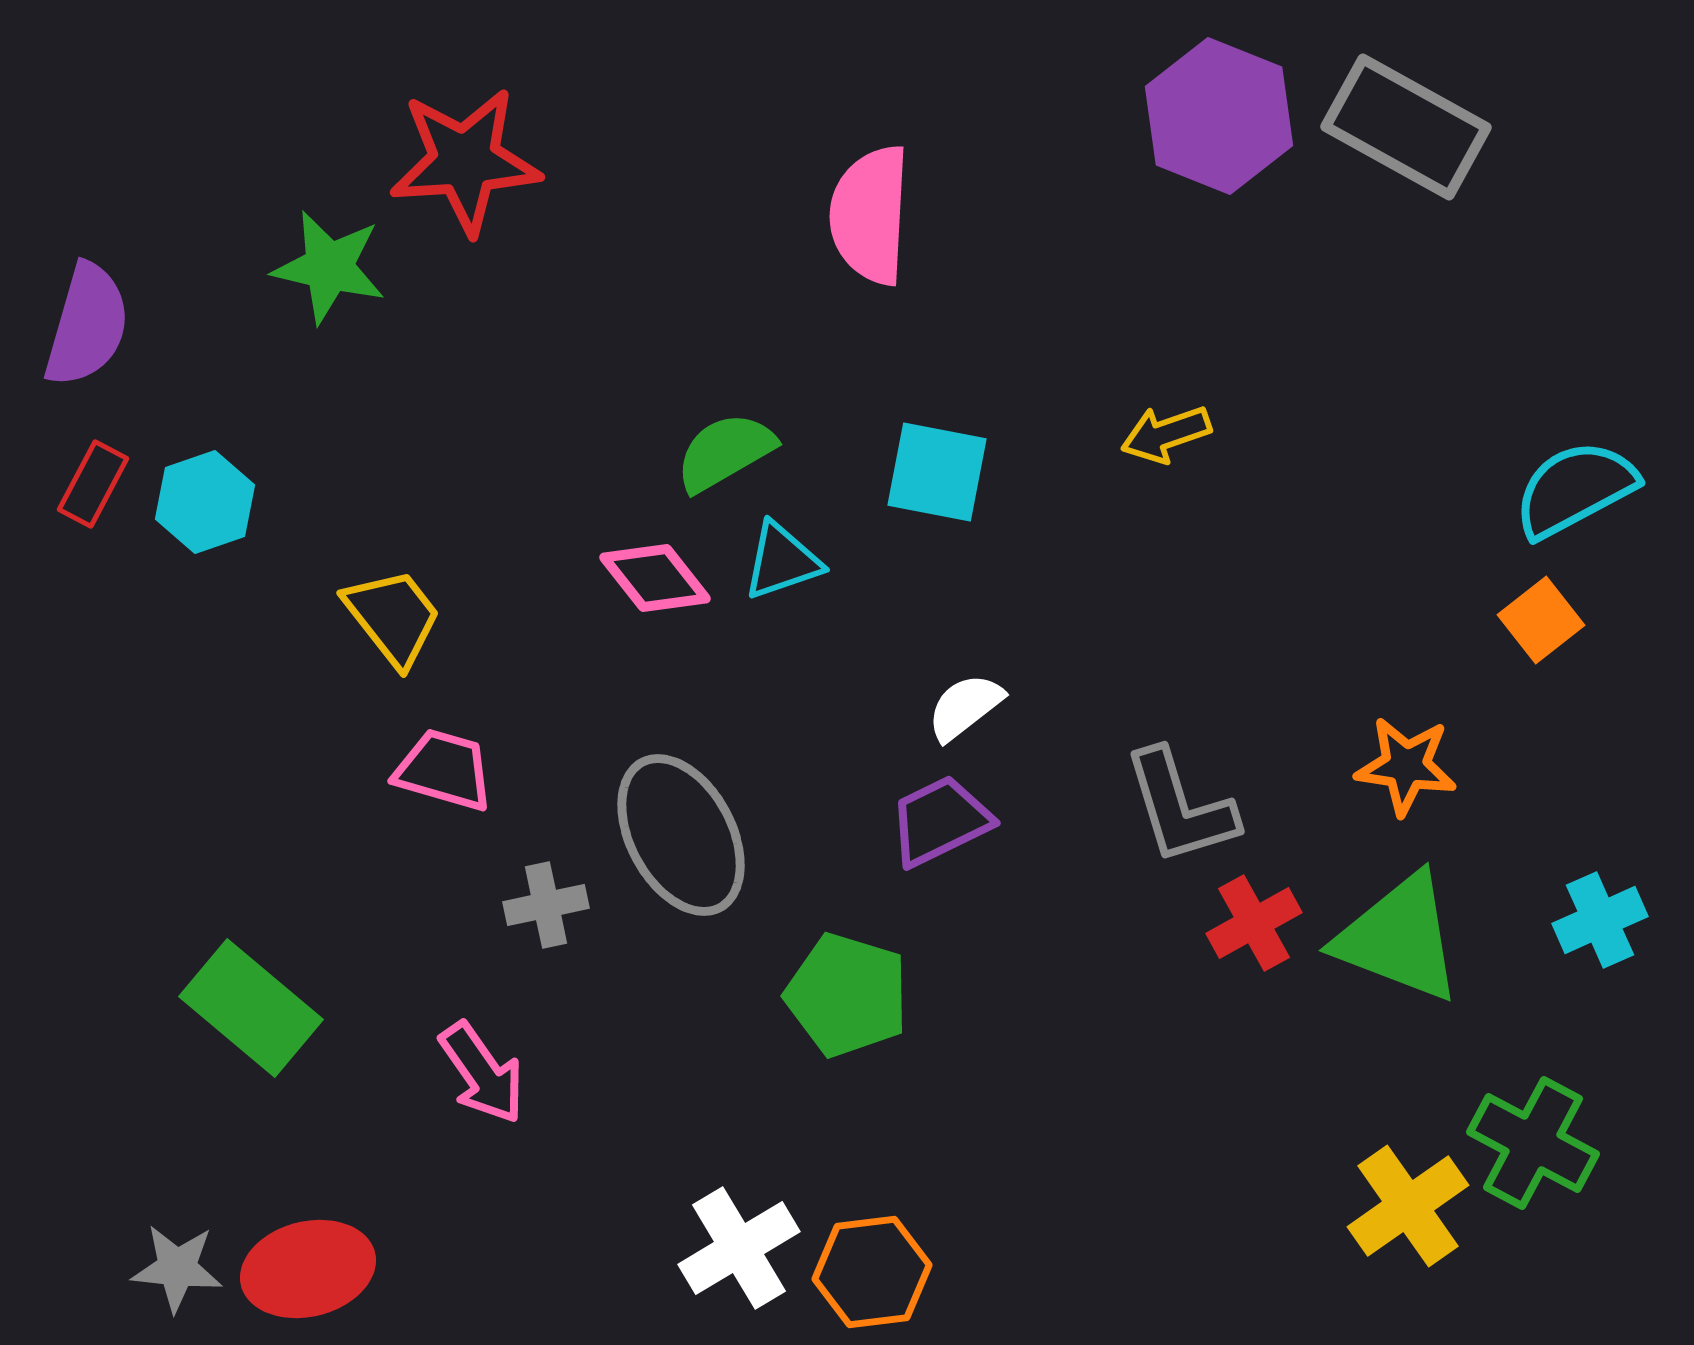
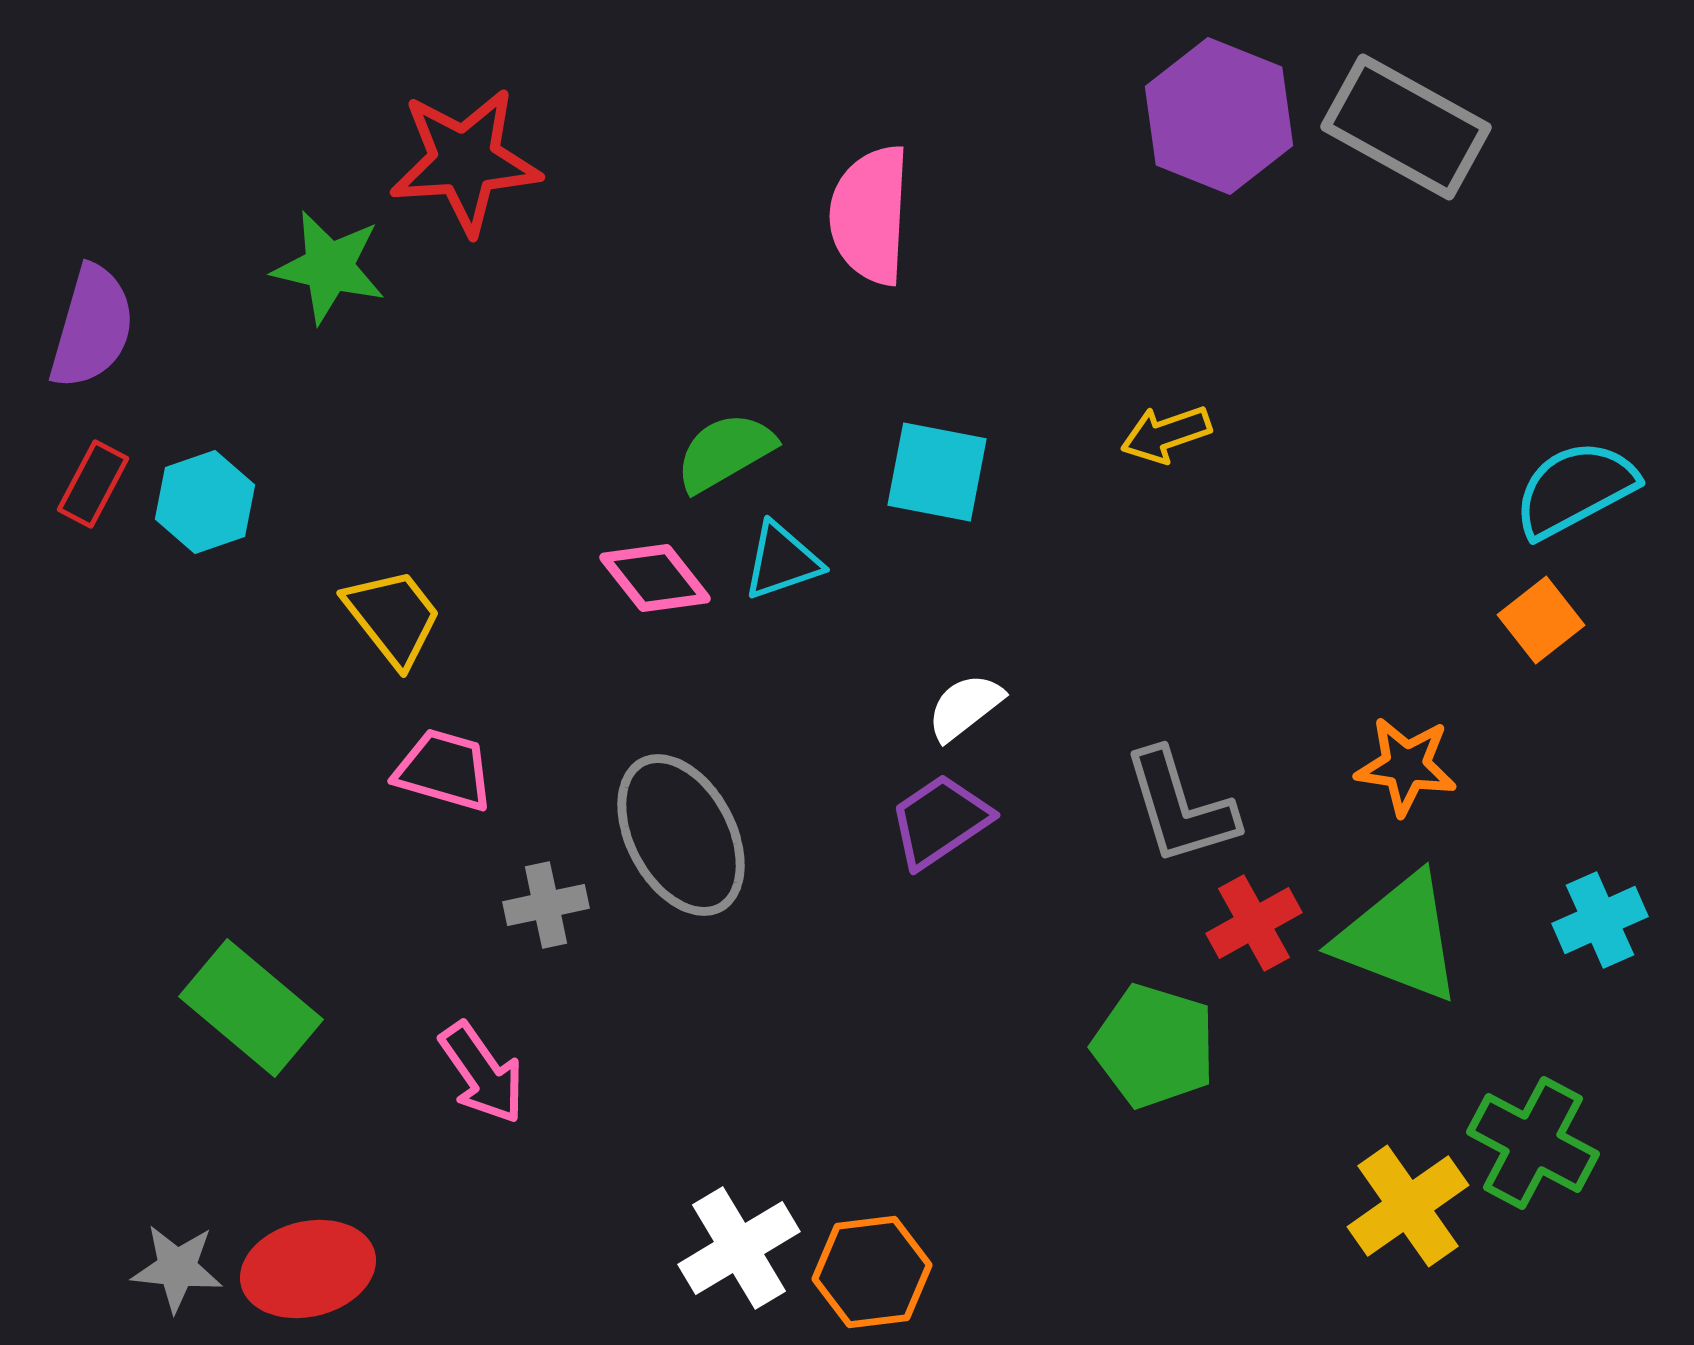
purple semicircle: moved 5 px right, 2 px down
purple trapezoid: rotated 8 degrees counterclockwise
green pentagon: moved 307 px right, 51 px down
